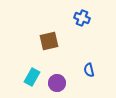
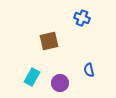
purple circle: moved 3 px right
